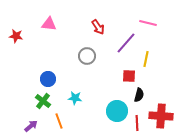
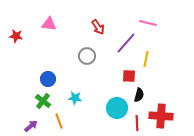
cyan circle: moved 3 px up
